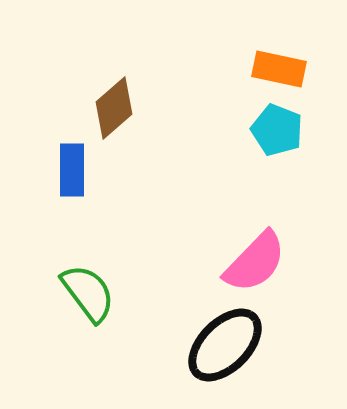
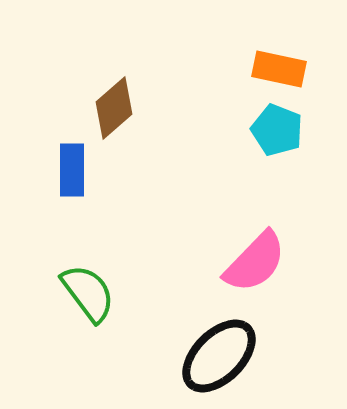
black ellipse: moved 6 px left, 11 px down
